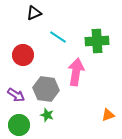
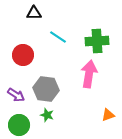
black triangle: rotated 21 degrees clockwise
pink arrow: moved 13 px right, 2 px down
